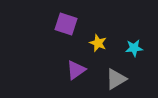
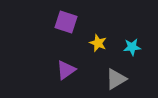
purple square: moved 2 px up
cyan star: moved 2 px left, 1 px up
purple triangle: moved 10 px left
